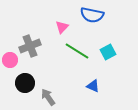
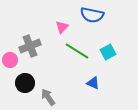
blue triangle: moved 3 px up
